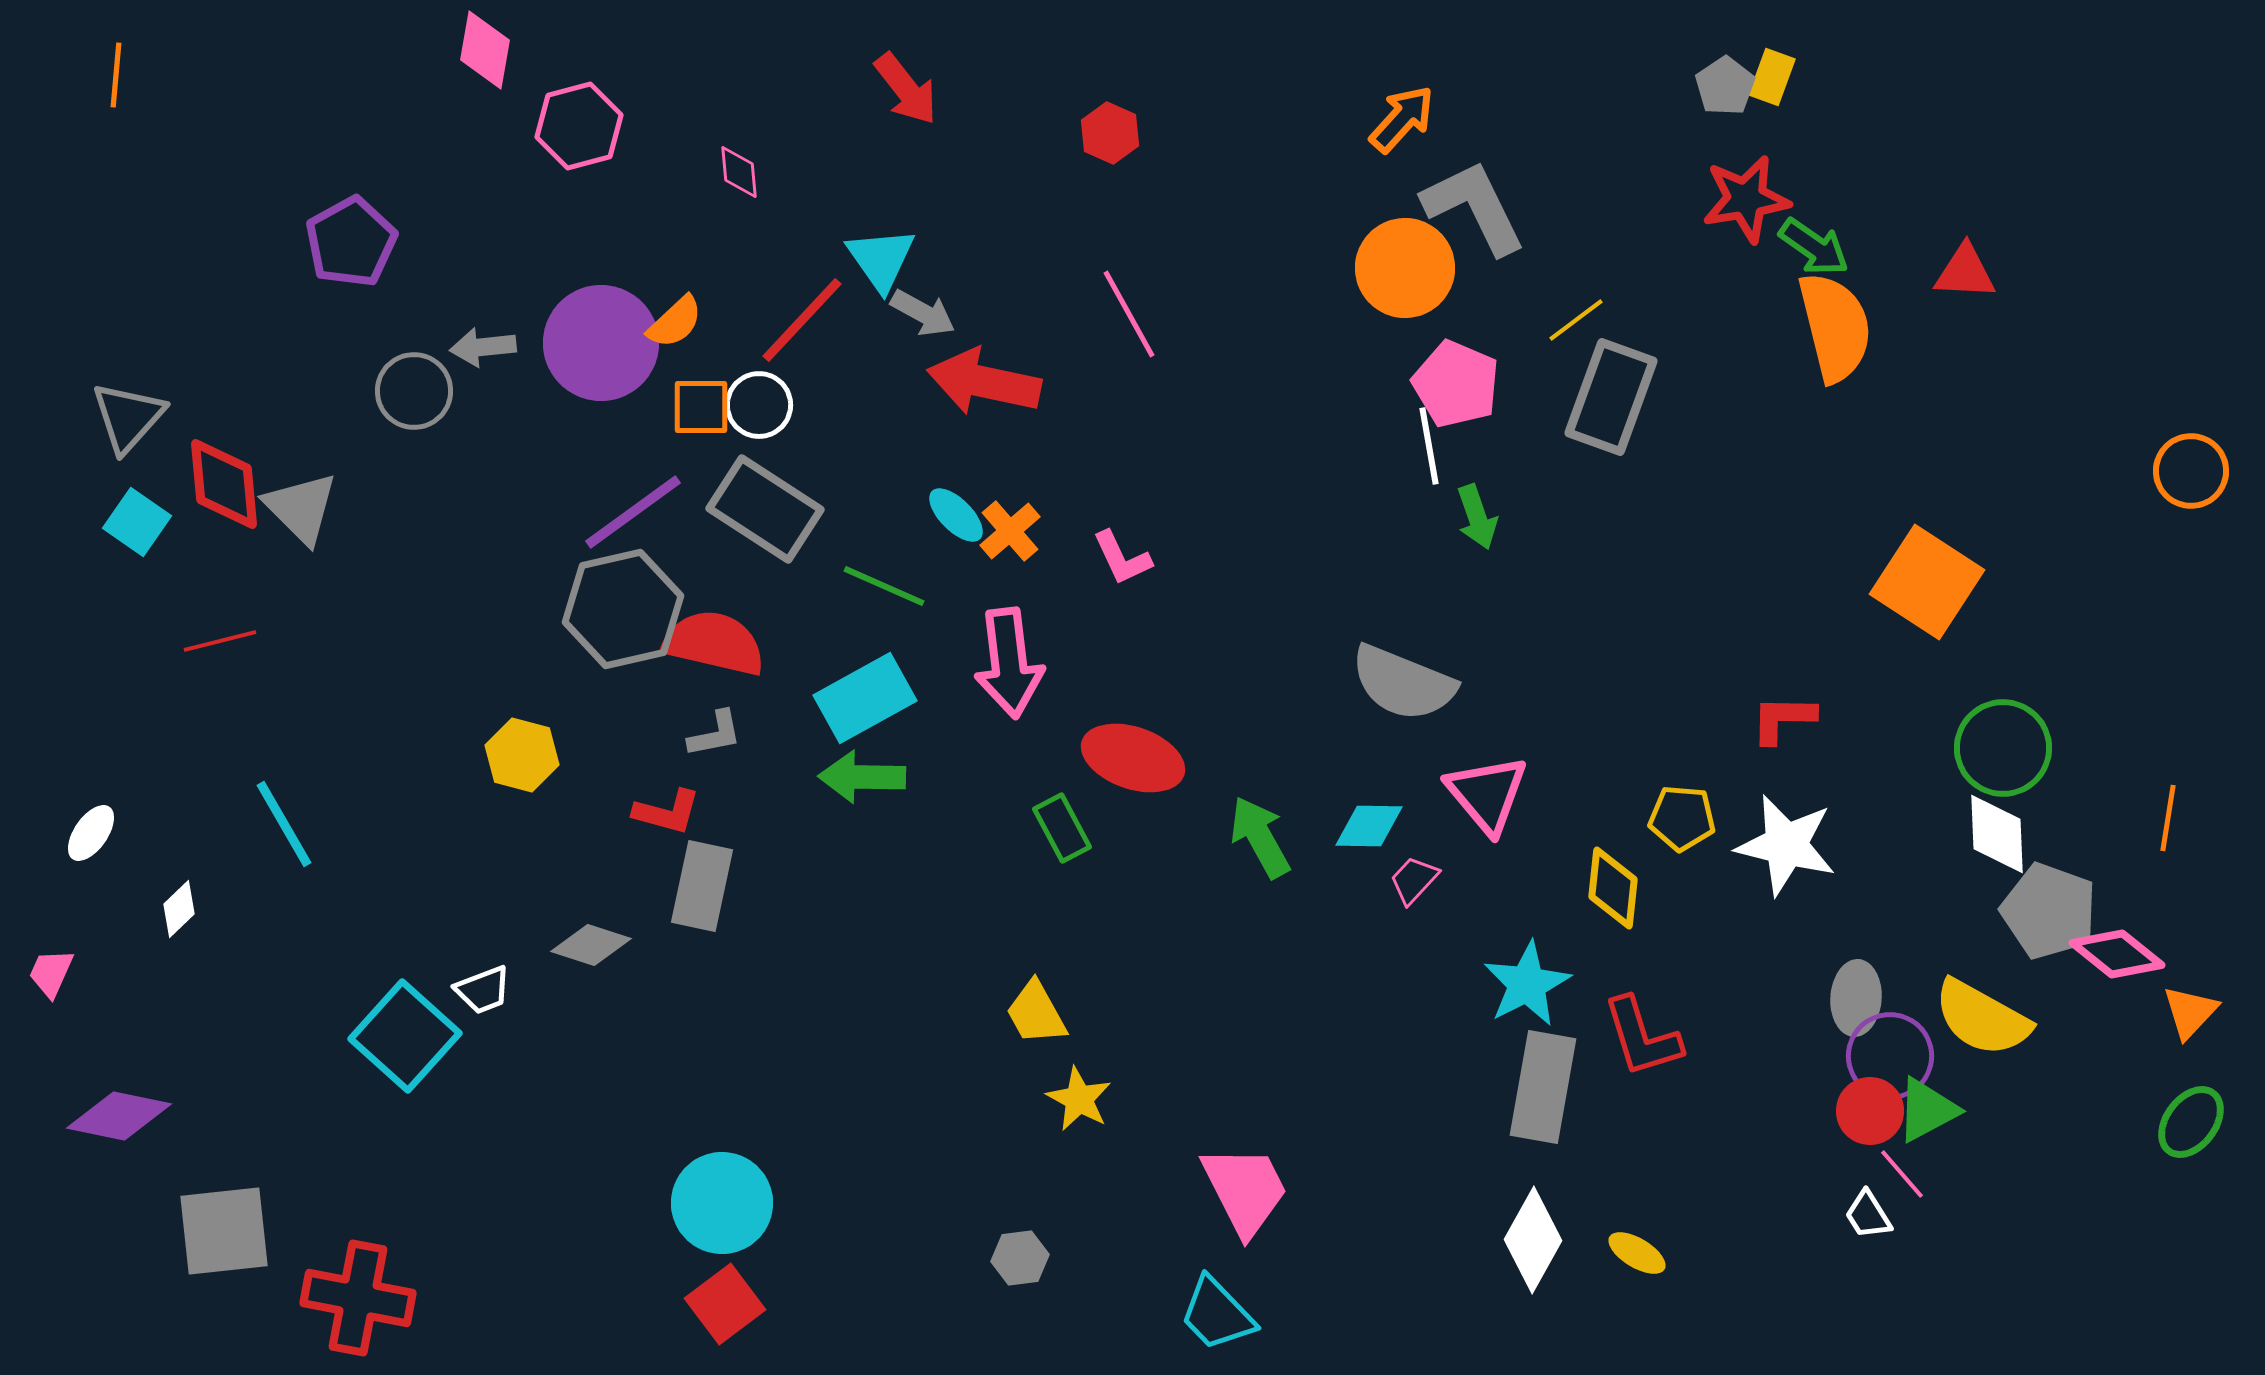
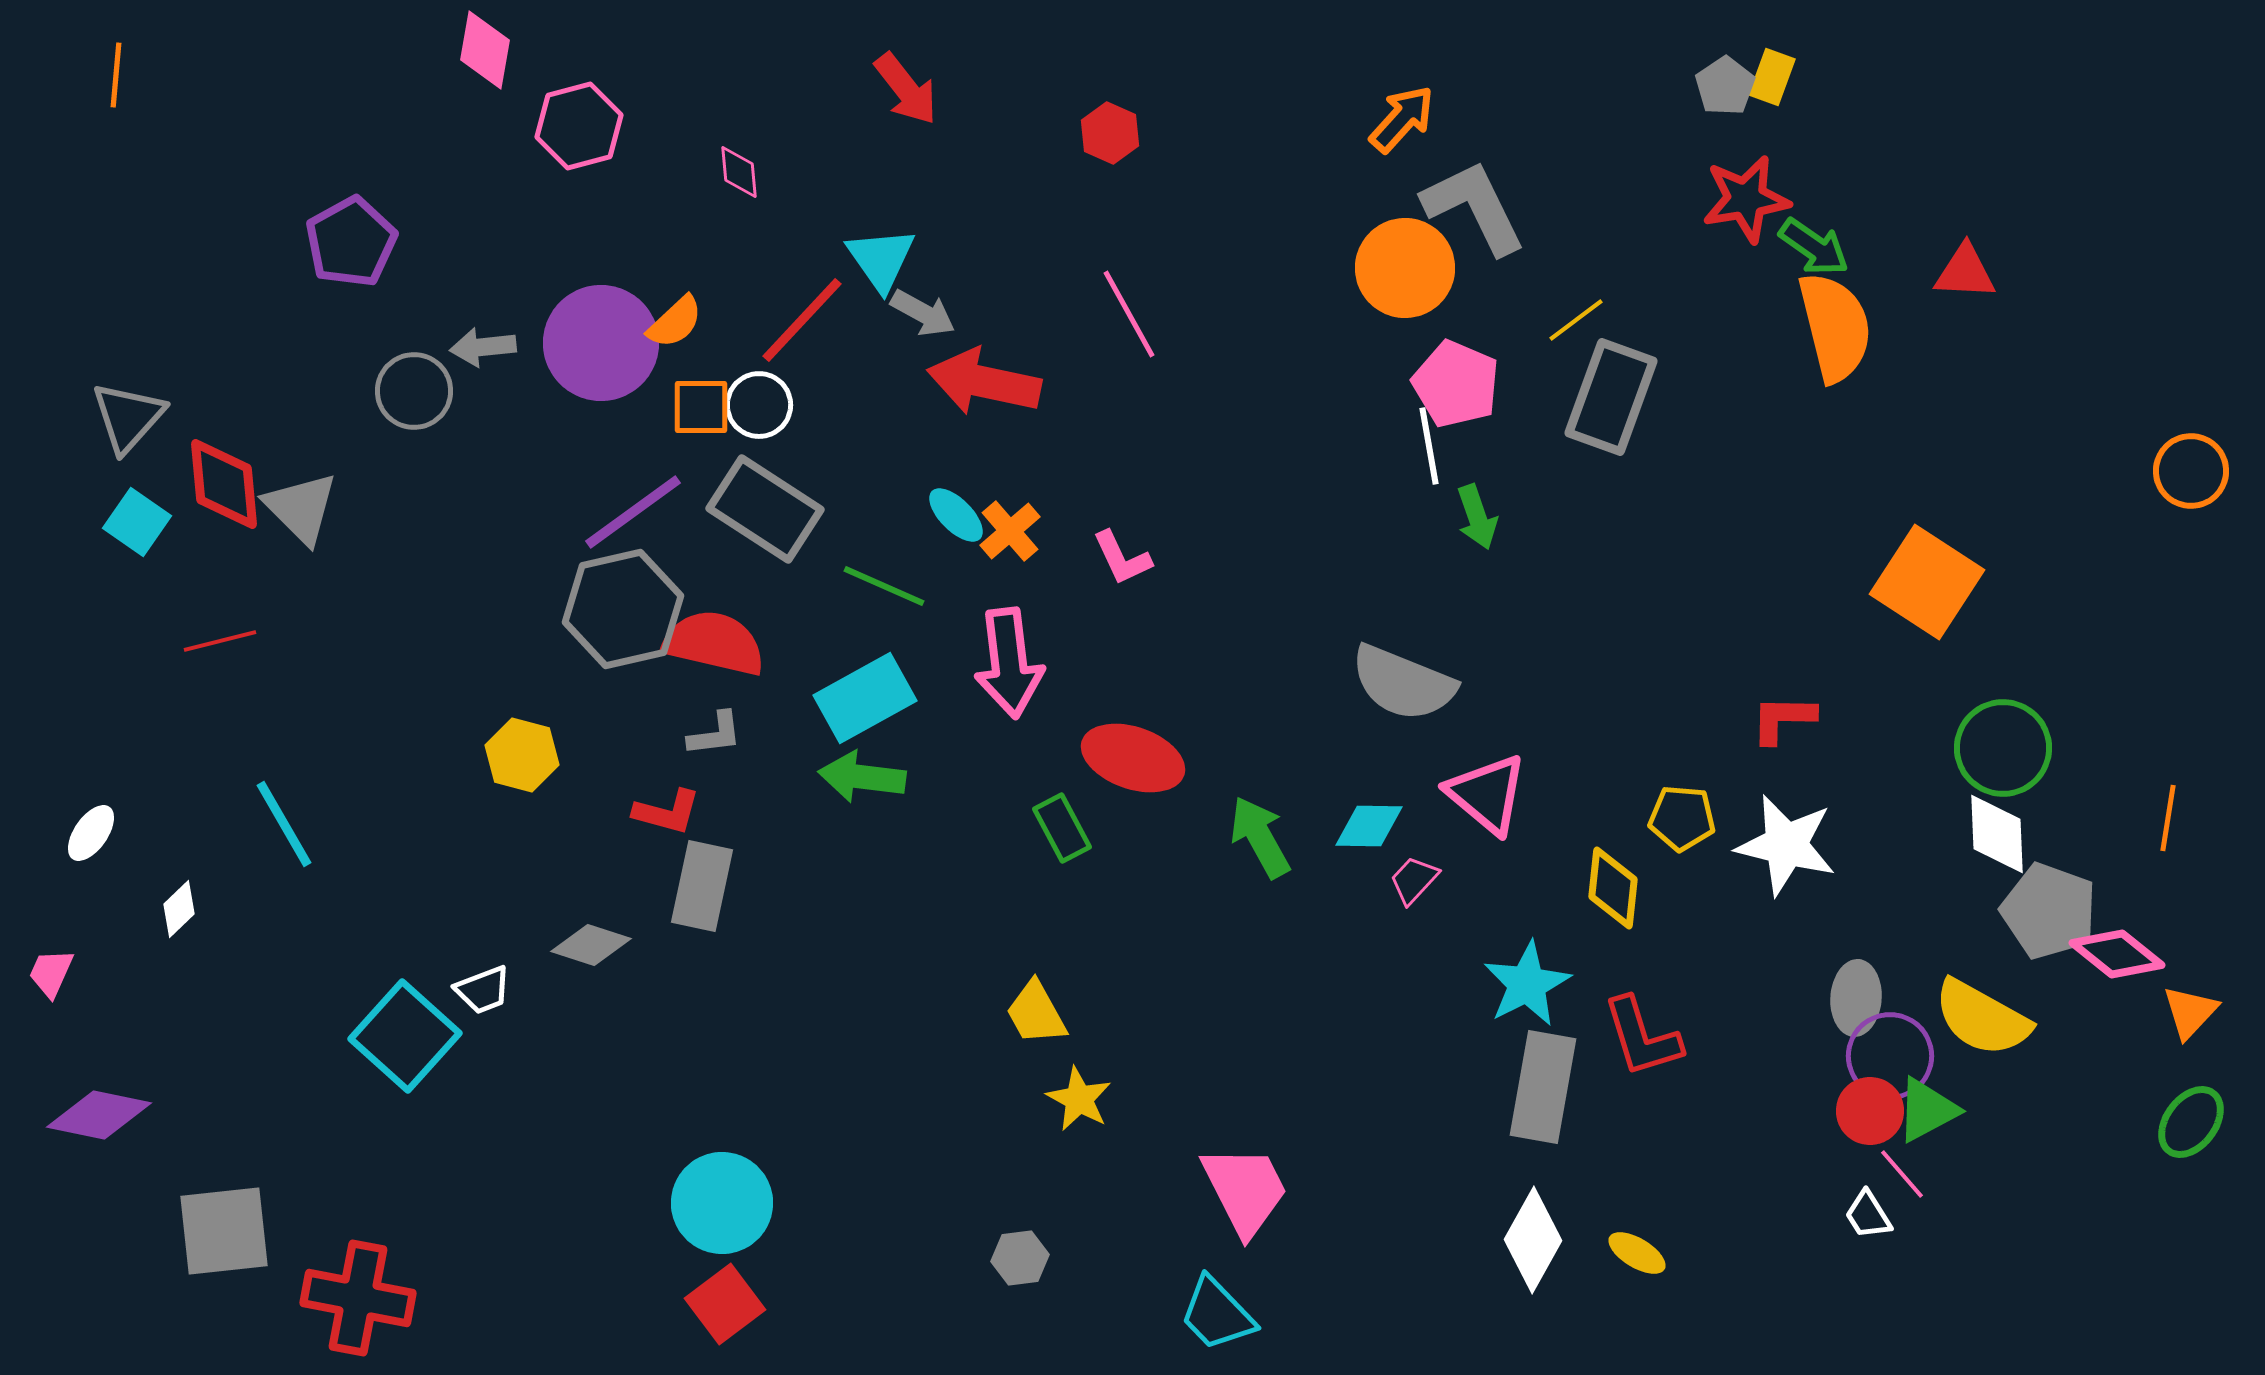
gray L-shape at (715, 734): rotated 4 degrees clockwise
green arrow at (862, 777): rotated 6 degrees clockwise
pink triangle at (1487, 794): rotated 10 degrees counterclockwise
purple diamond at (119, 1116): moved 20 px left, 1 px up
